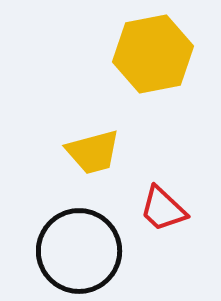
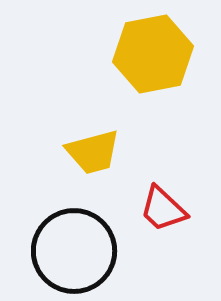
black circle: moved 5 px left
